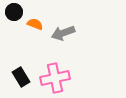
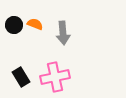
black circle: moved 13 px down
gray arrow: rotated 75 degrees counterclockwise
pink cross: moved 1 px up
